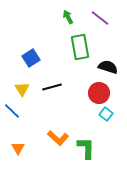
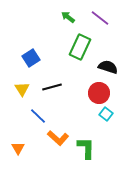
green arrow: rotated 24 degrees counterclockwise
green rectangle: rotated 35 degrees clockwise
blue line: moved 26 px right, 5 px down
